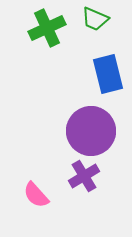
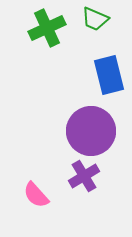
blue rectangle: moved 1 px right, 1 px down
